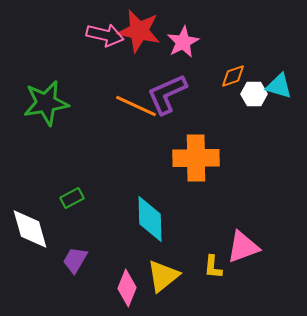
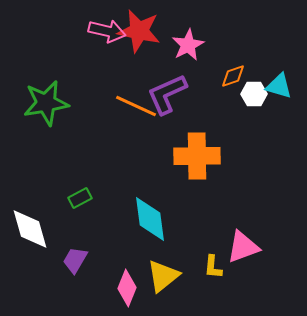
pink arrow: moved 2 px right, 4 px up
pink star: moved 5 px right, 3 px down
orange cross: moved 1 px right, 2 px up
green rectangle: moved 8 px right
cyan diamond: rotated 6 degrees counterclockwise
